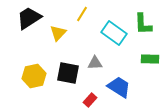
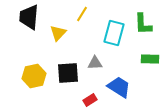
black trapezoid: moved 1 px up; rotated 52 degrees counterclockwise
cyan rectangle: rotated 70 degrees clockwise
black square: rotated 15 degrees counterclockwise
red rectangle: rotated 16 degrees clockwise
